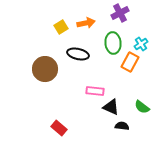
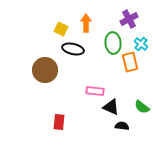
purple cross: moved 9 px right, 6 px down
orange arrow: rotated 78 degrees counterclockwise
yellow square: moved 2 px down; rotated 32 degrees counterclockwise
cyan cross: rotated 16 degrees counterclockwise
black ellipse: moved 5 px left, 5 px up
orange rectangle: rotated 42 degrees counterclockwise
brown circle: moved 1 px down
red rectangle: moved 6 px up; rotated 56 degrees clockwise
